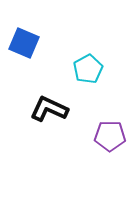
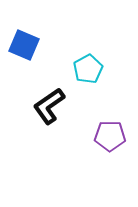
blue square: moved 2 px down
black L-shape: moved 3 px up; rotated 60 degrees counterclockwise
